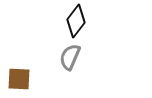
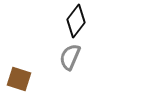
brown square: rotated 15 degrees clockwise
